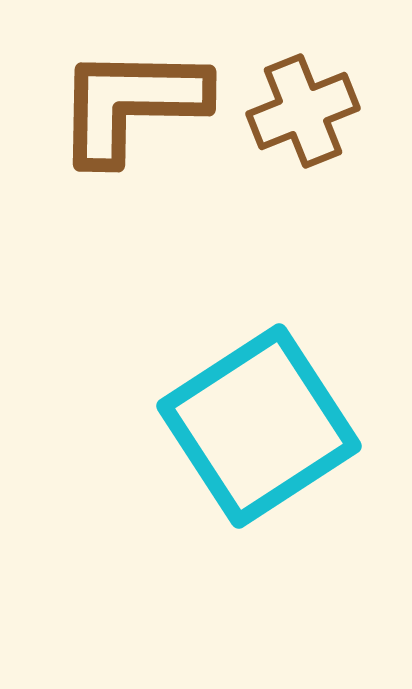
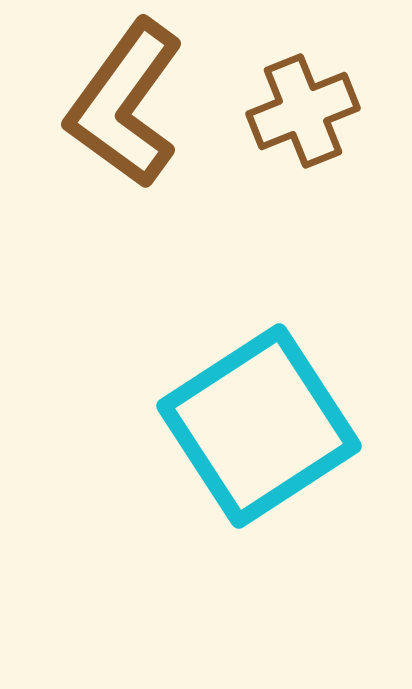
brown L-shape: moved 6 px left; rotated 55 degrees counterclockwise
